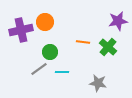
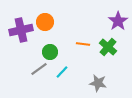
purple star: rotated 24 degrees counterclockwise
orange line: moved 2 px down
cyan line: rotated 48 degrees counterclockwise
